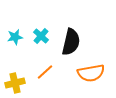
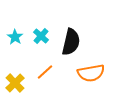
cyan star: rotated 28 degrees counterclockwise
yellow cross: rotated 30 degrees counterclockwise
